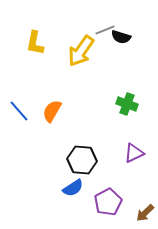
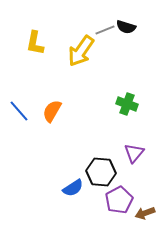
black semicircle: moved 5 px right, 10 px up
purple triangle: rotated 25 degrees counterclockwise
black hexagon: moved 19 px right, 12 px down
purple pentagon: moved 11 px right, 2 px up
brown arrow: rotated 24 degrees clockwise
